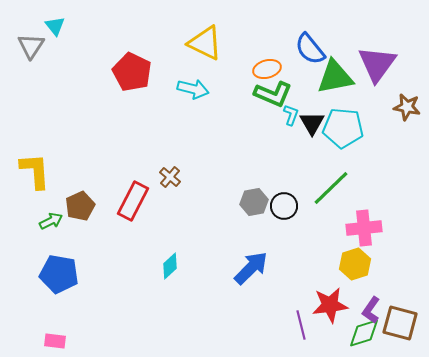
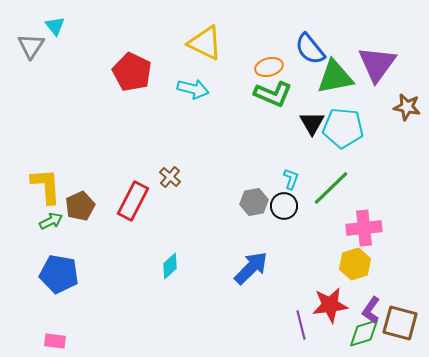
orange ellipse: moved 2 px right, 2 px up
cyan L-shape: moved 64 px down
yellow L-shape: moved 11 px right, 15 px down
